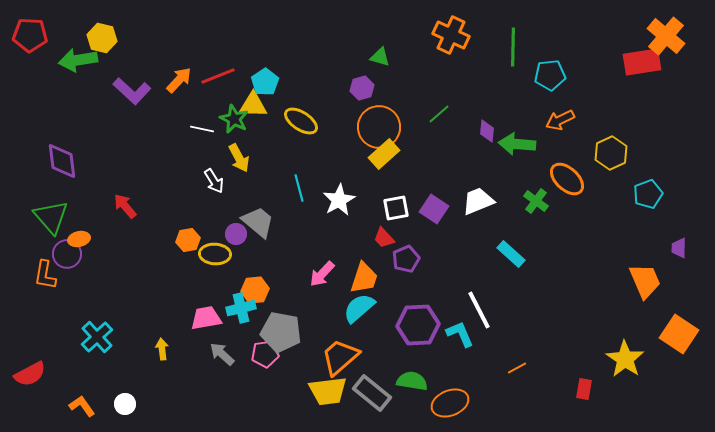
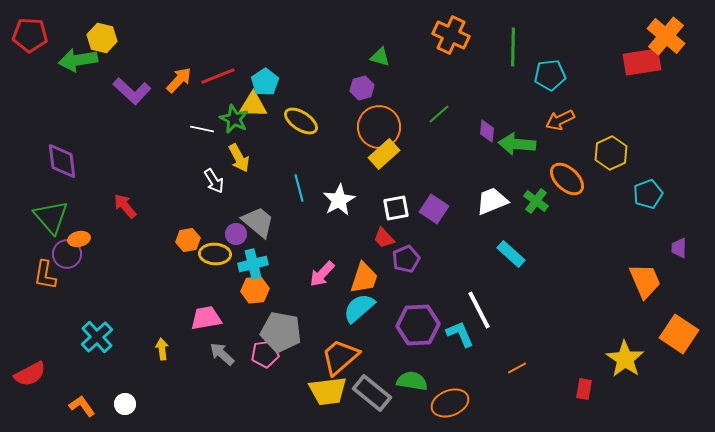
white trapezoid at (478, 201): moved 14 px right
cyan cross at (241, 308): moved 12 px right, 44 px up
